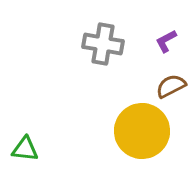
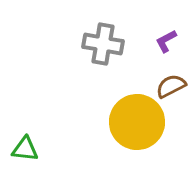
yellow circle: moved 5 px left, 9 px up
